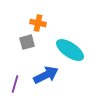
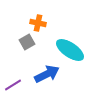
gray square: rotated 14 degrees counterclockwise
blue arrow: moved 1 px right, 1 px up
purple line: moved 2 px left, 1 px down; rotated 42 degrees clockwise
